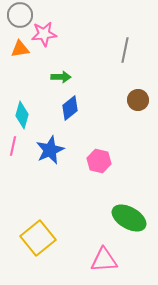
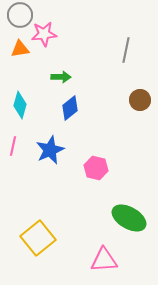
gray line: moved 1 px right
brown circle: moved 2 px right
cyan diamond: moved 2 px left, 10 px up
pink hexagon: moved 3 px left, 7 px down
